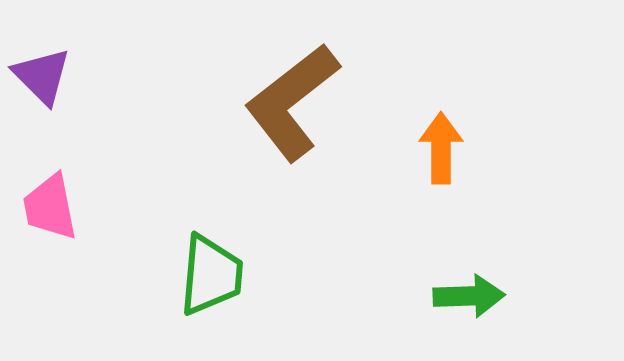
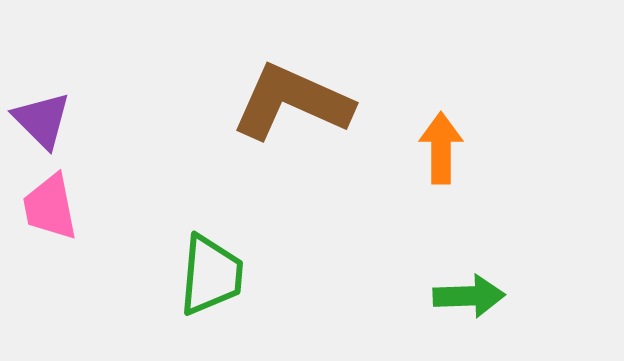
purple triangle: moved 44 px down
brown L-shape: rotated 62 degrees clockwise
